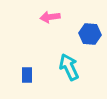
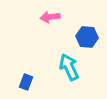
blue hexagon: moved 3 px left, 3 px down
blue rectangle: moved 1 px left, 7 px down; rotated 21 degrees clockwise
